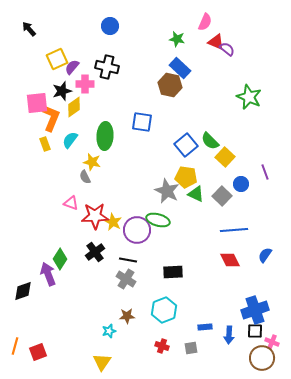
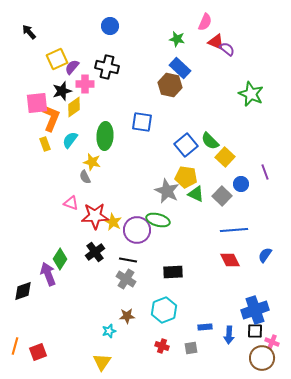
black arrow at (29, 29): moved 3 px down
green star at (249, 97): moved 2 px right, 3 px up
